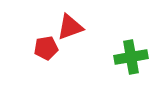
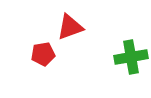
red pentagon: moved 3 px left, 6 px down
